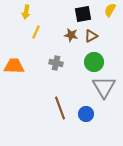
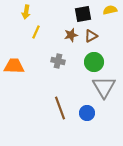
yellow semicircle: rotated 48 degrees clockwise
brown star: rotated 24 degrees counterclockwise
gray cross: moved 2 px right, 2 px up
blue circle: moved 1 px right, 1 px up
